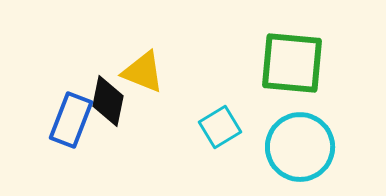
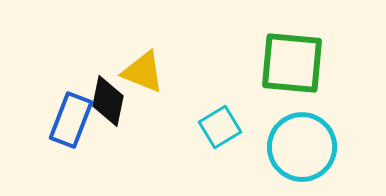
cyan circle: moved 2 px right
